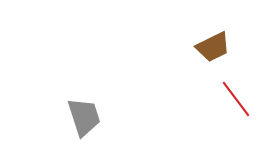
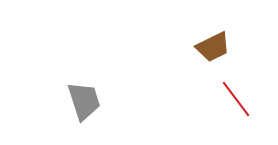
gray trapezoid: moved 16 px up
